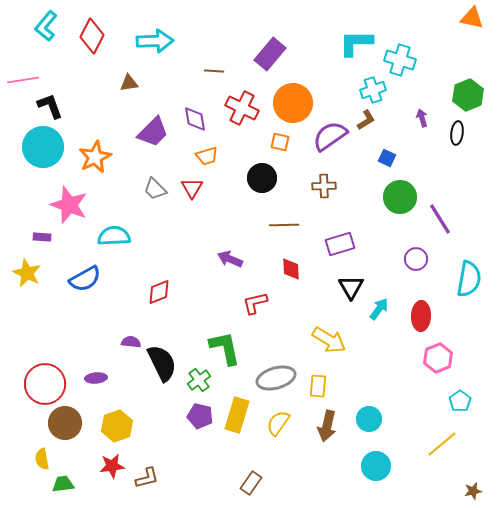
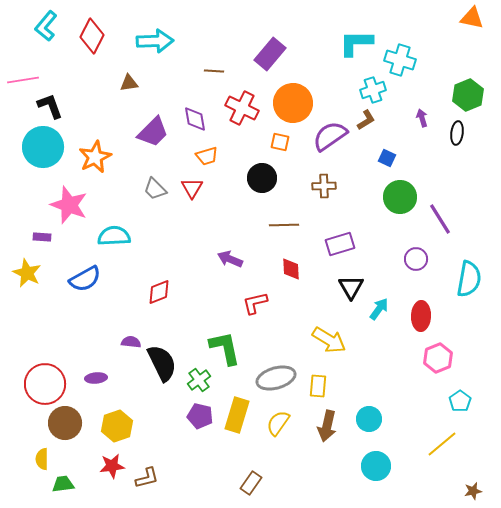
yellow semicircle at (42, 459): rotated 10 degrees clockwise
